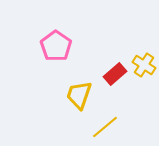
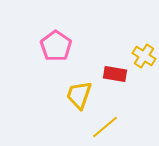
yellow cross: moved 9 px up
red rectangle: rotated 50 degrees clockwise
